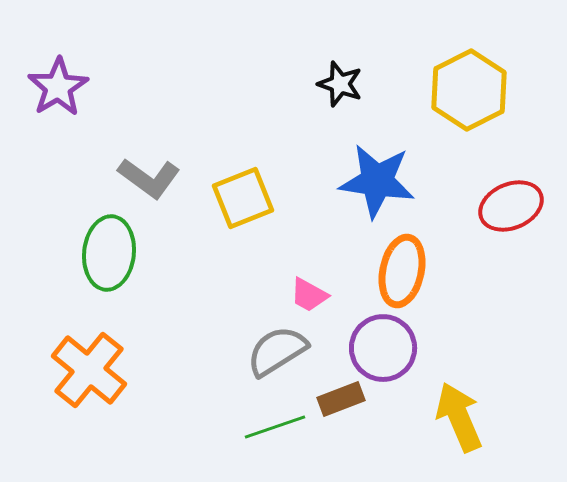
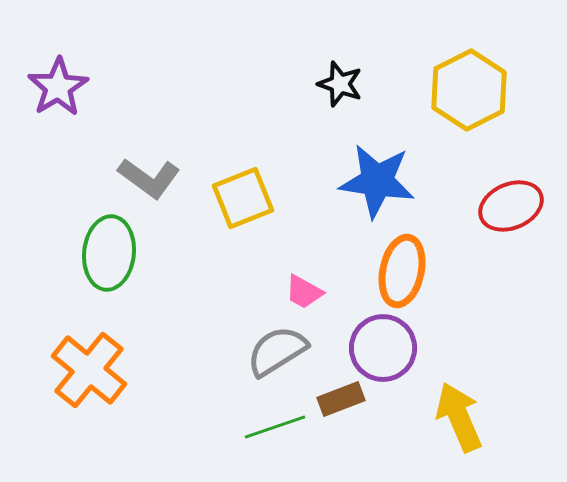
pink trapezoid: moved 5 px left, 3 px up
